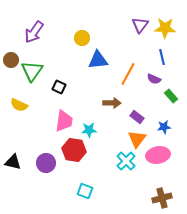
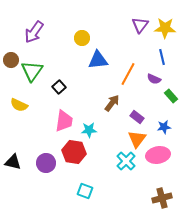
black square: rotated 24 degrees clockwise
brown arrow: rotated 54 degrees counterclockwise
red hexagon: moved 2 px down
